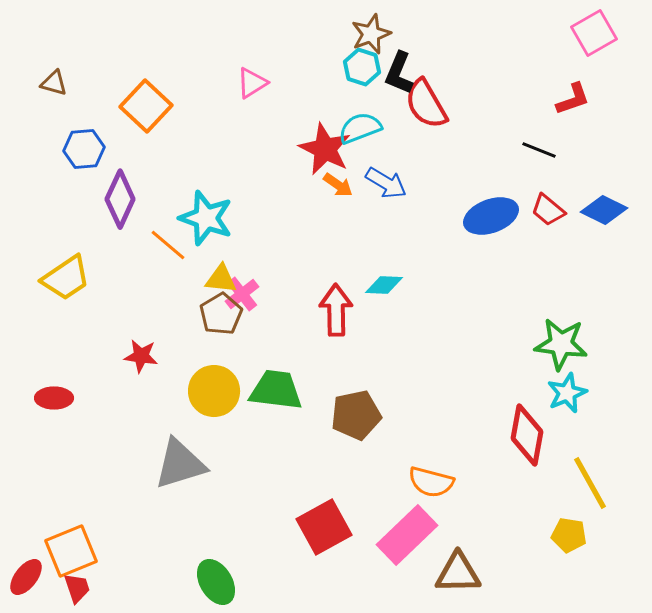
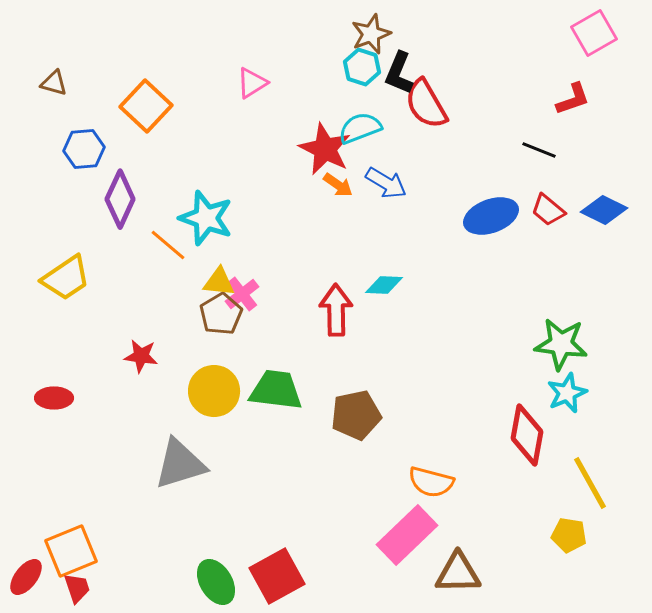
yellow triangle at (221, 279): moved 2 px left, 3 px down
red square at (324, 527): moved 47 px left, 49 px down
